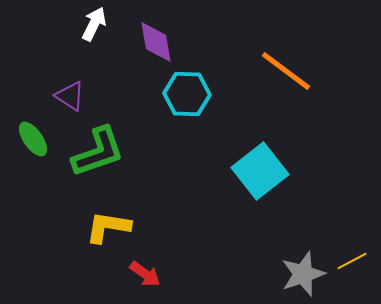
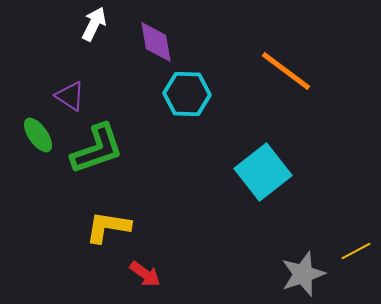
green ellipse: moved 5 px right, 4 px up
green L-shape: moved 1 px left, 3 px up
cyan square: moved 3 px right, 1 px down
yellow line: moved 4 px right, 10 px up
